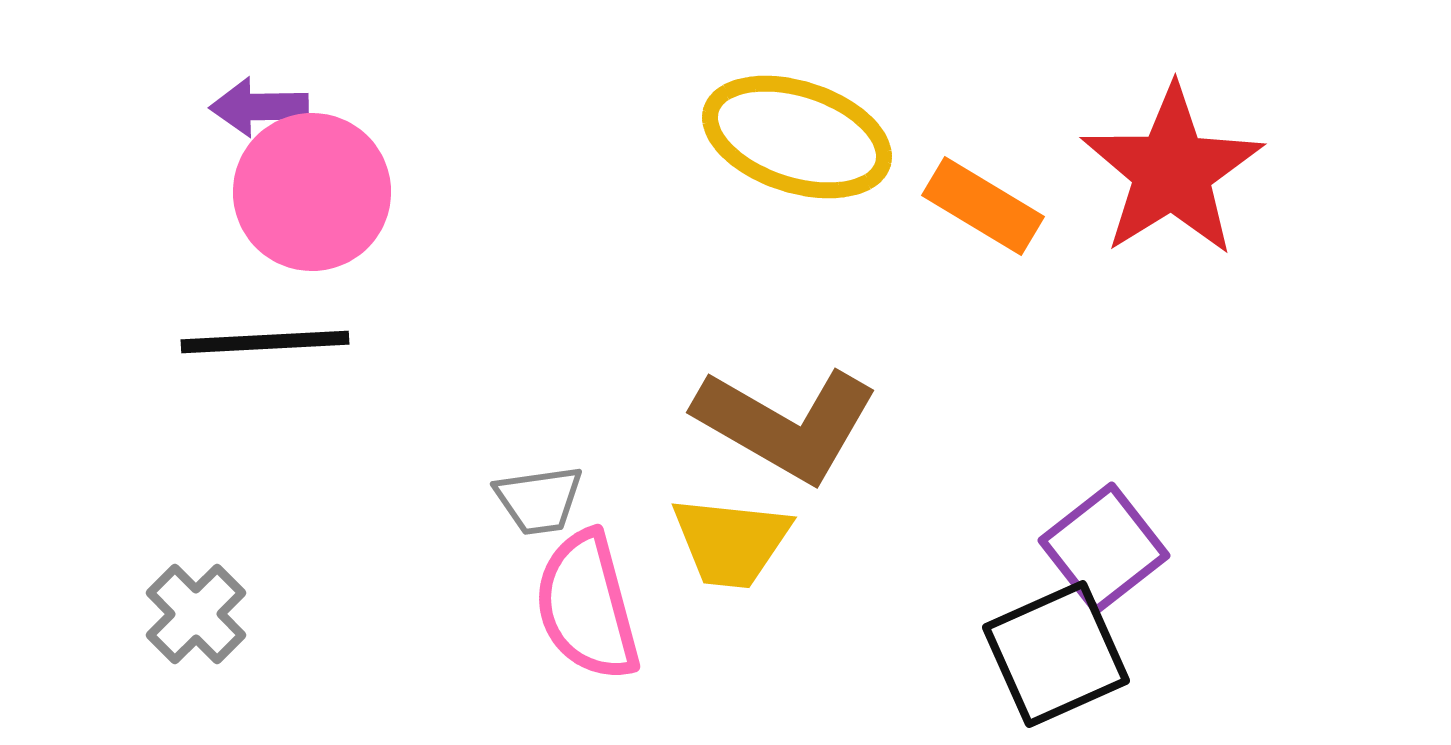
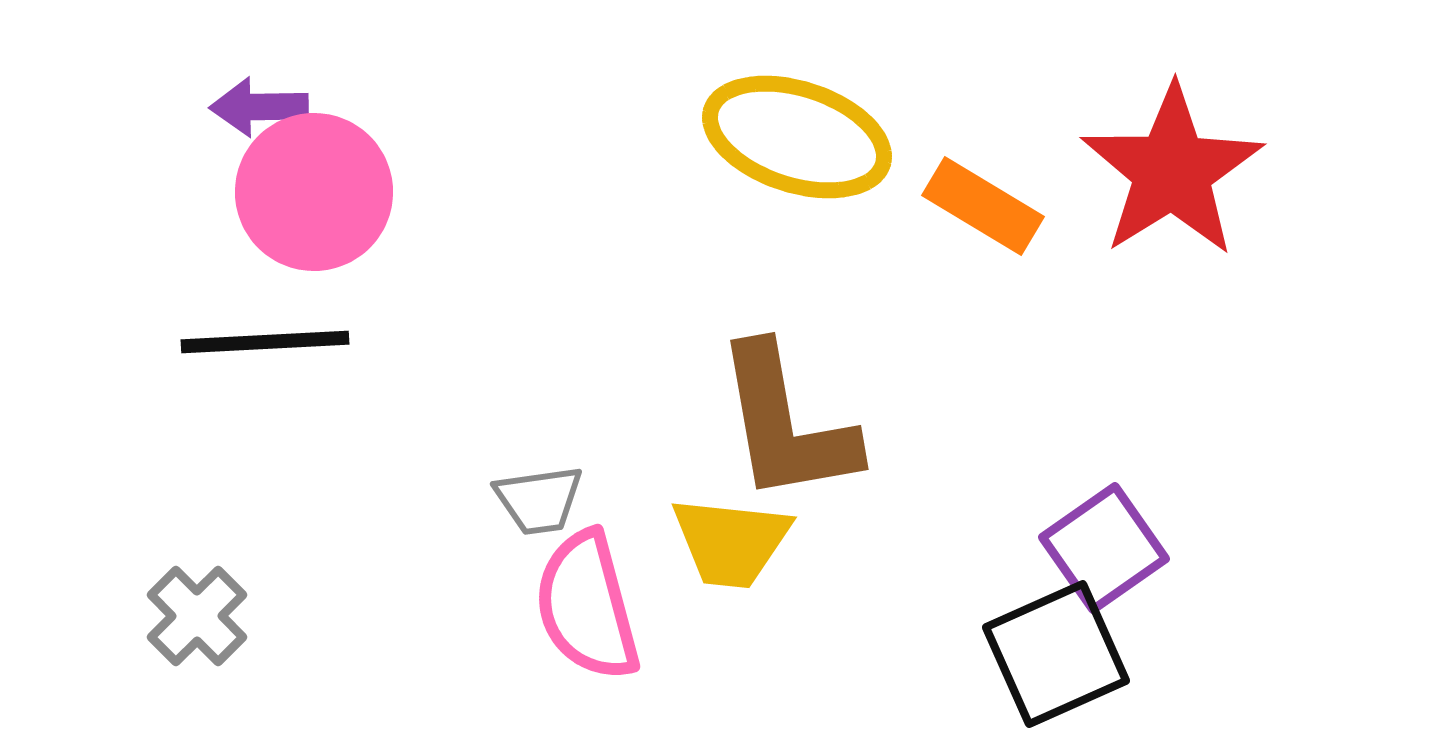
pink circle: moved 2 px right
brown L-shape: rotated 50 degrees clockwise
purple square: rotated 3 degrees clockwise
gray cross: moved 1 px right, 2 px down
